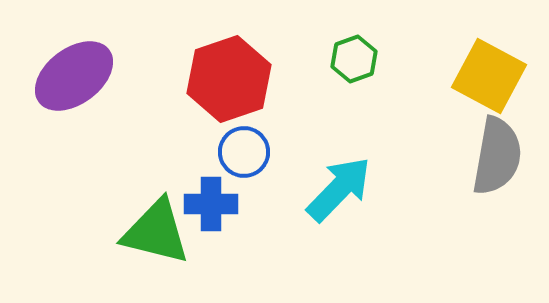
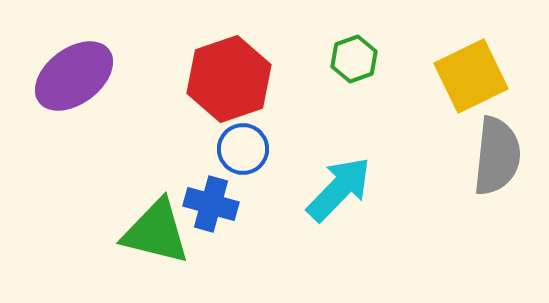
yellow square: moved 18 px left; rotated 36 degrees clockwise
blue circle: moved 1 px left, 3 px up
gray semicircle: rotated 4 degrees counterclockwise
blue cross: rotated 16 degrees clockwise
